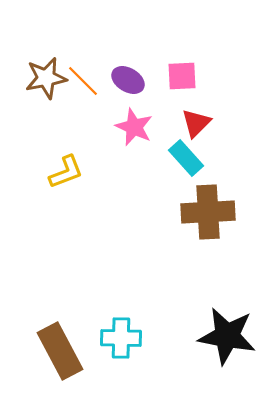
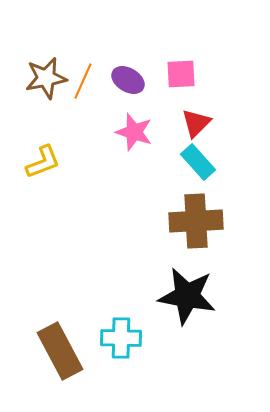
pink square: moved 1 px left, 2 px up
orange line: rotated 69 degrees clockwise
pink star: moved 5 px down; rotated 6 degrees counterclockwise
cyan rectangle: moved 12 px right, 4 px down
yellow L-shape: moved 23 px left, 10 px up
brown cross: moved 12 px left, 9 px down
black star: moved 40 px left, 40 px up
